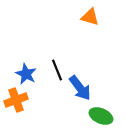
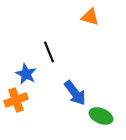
black line: moved 8 px left, 18 px up
blue arrow: moved 5 px left, 5 px down
